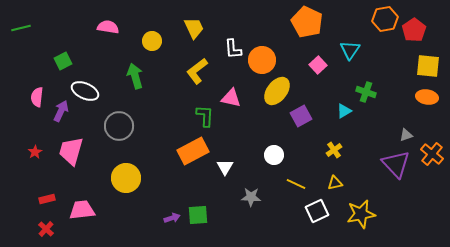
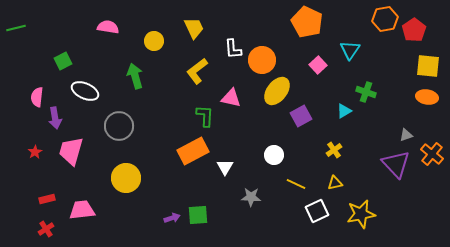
green line at (21, 28): moved 5 px left
yellow circle at (152, 41): moved 2 px right
purple arrow at (61, 111): moved 6 px left, 7 px down; rotated 145 degrees clockwise
red cross at (46, 229): rotated 14 degrees clockwise
